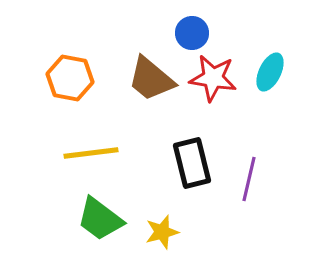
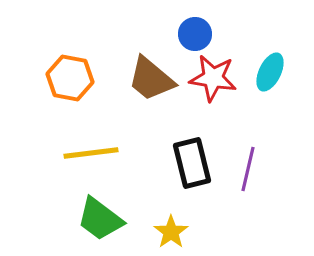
blue circle: moved 3 px right, 1 px down
purple line: moved 1 px left, 10 px up
yellow star: moved 9 px right; rotated 20 degrees counterclockwise
